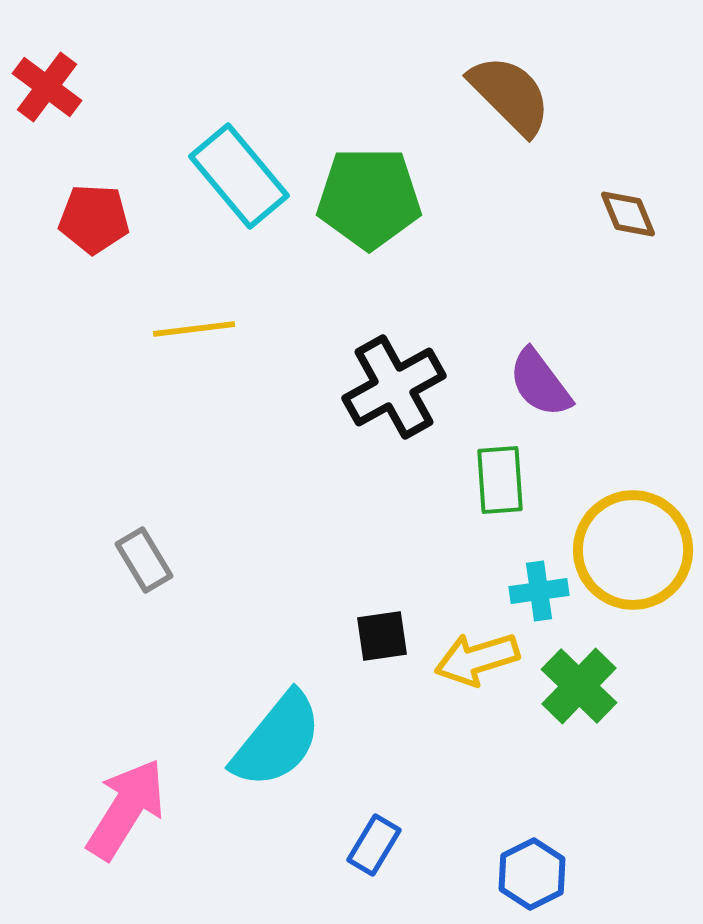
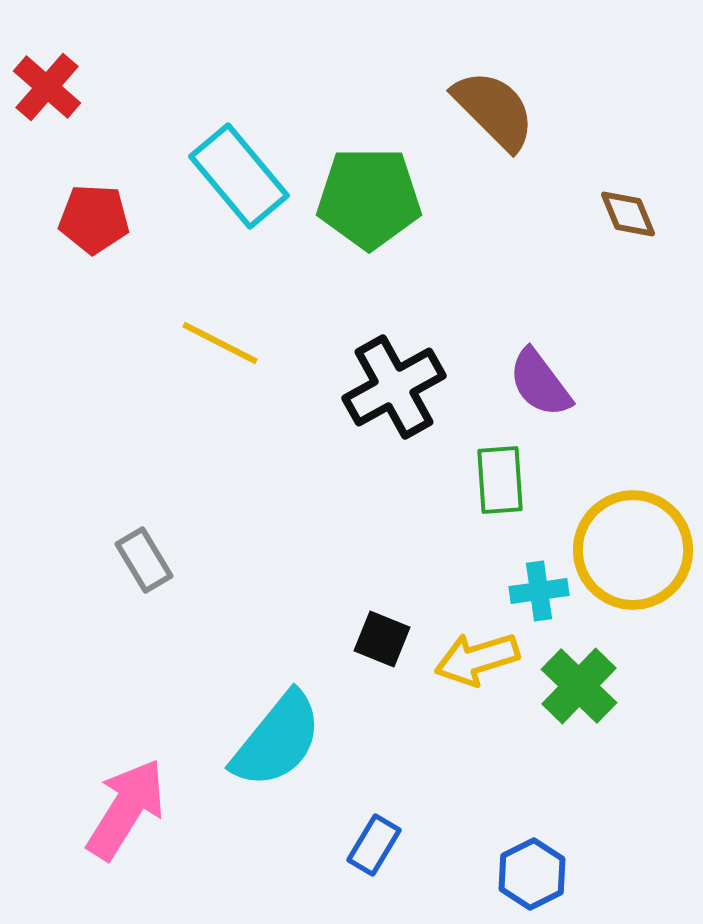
red cross: rotated 4 degrees clockwise
brown semicircle: moved 16 px left, 15 px down
yellow line: moved 26 px right, 14 px down; rotated 34 degrees clockwise
black square: moved 3 px down; rotated 30 degrees clockwise
